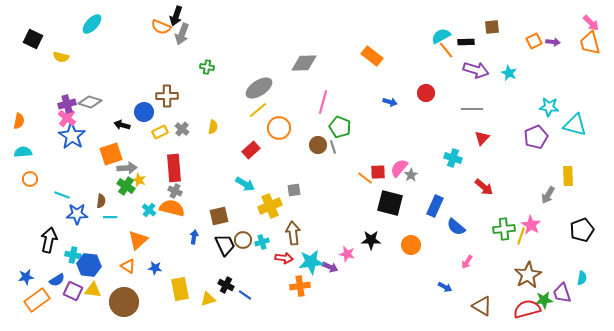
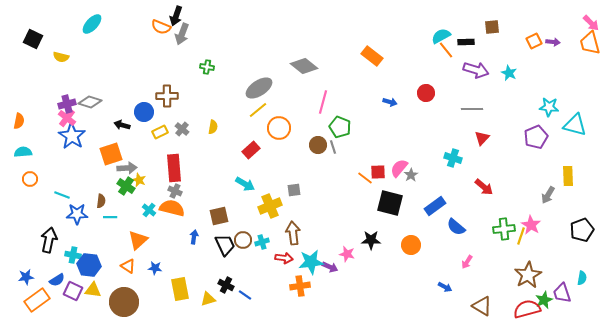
gray diamond at (304, 63): moved 3 px down; rotated 40 degrees clockwise
blue rectangle at (435, 206): rotated 30 degrees clockwise
green star at (544, 300): rotated 18 degrees counterclockwise
